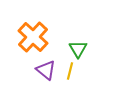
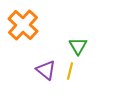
orange cross: moved 10 px left, 12 px up
green triangle: moved 3 px up
